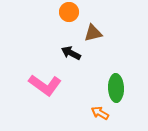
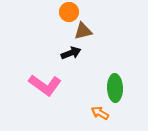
brown triangle: moved 10 px left, 2 px up
black arrow: rotated 132 degrees clockwise
green ellipse: moved 1 px left
